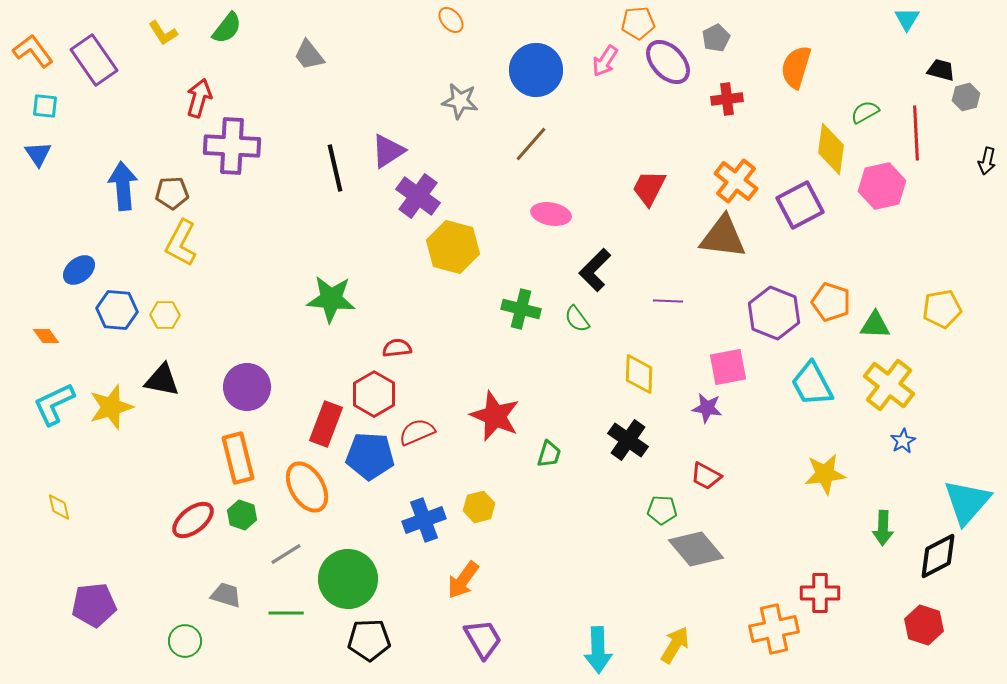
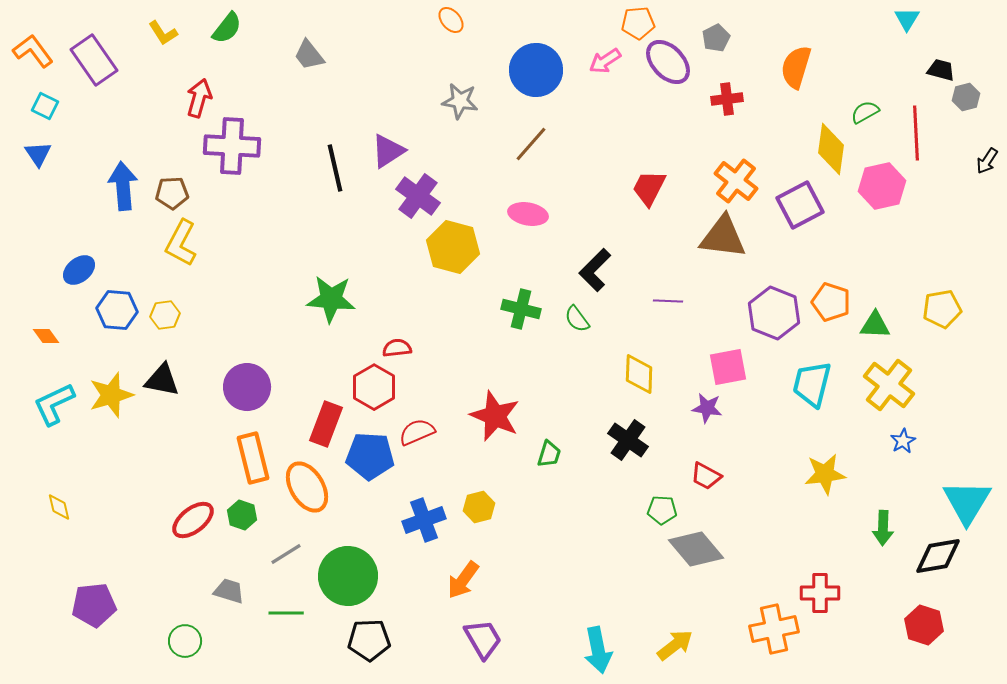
pink arrow at (605, 61): rotated 24 degrees clockwise
cyan square at (45, 106): rotated 20 degrees clockwise
black arrow at (987, 161): rotated 20 degrees clockwise
pink ellipse at (551, 214): moved 23 px left
yellow hexagon at (165, 315): rotated 8 degrees counterclockwise
cyan trapezoid at (812, 384): rotated 42 degrees clockwise
red hexagon at (374, 394): moved 7 px up
yellow star at (111, 407): moved 12 px up
orange rectangle at (238, 458): moved 15 px right
cyan triangle at (967, 502): rotated 10 degrees counterclockwise
black diamond at (938, 556): rotated 18 degrees clockwise
green circle at (348, 579): moved 3 px up
gray trapezoid at (226, 595): moved 3 px right, 4 px up
yellow arrow at (675, 645): rotated 21 degrees clockwise
cyan arrow at (598, 650): rotated 9 degrees counterclockwise
